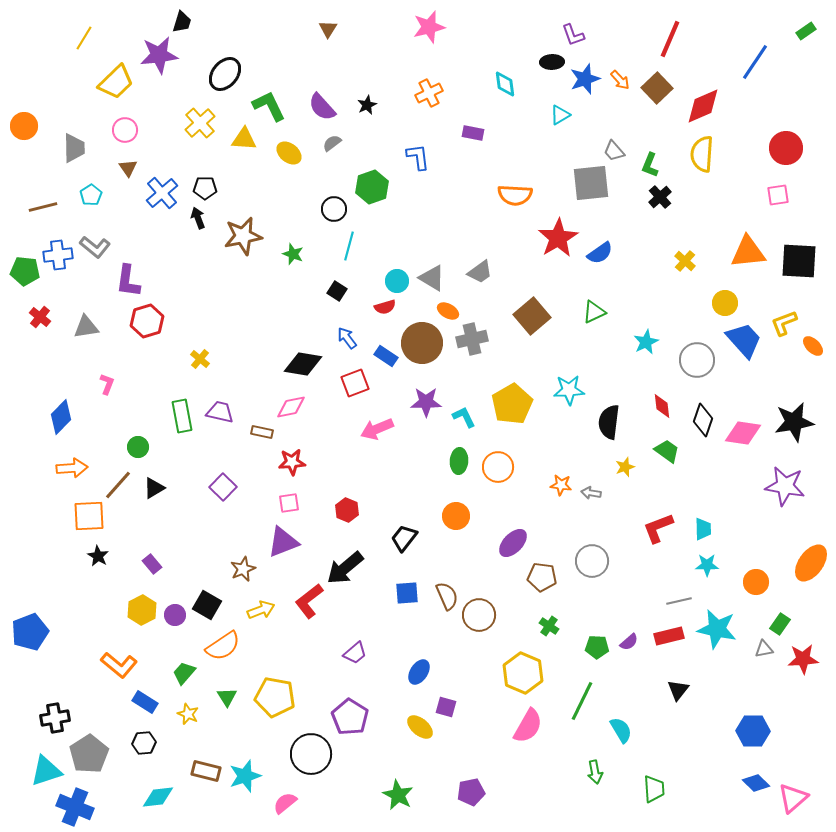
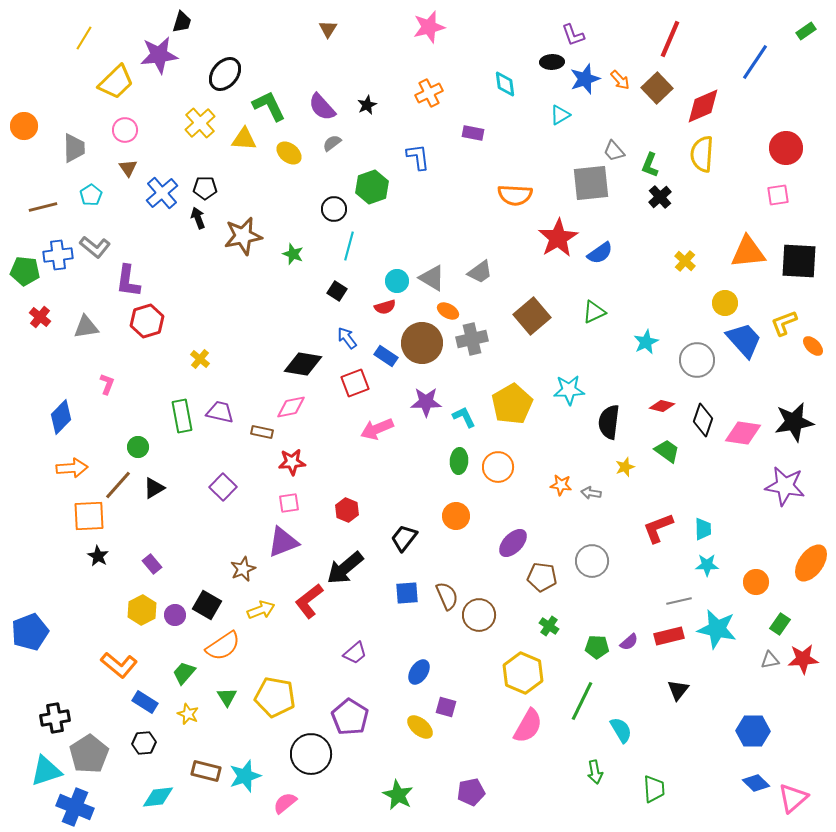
red diamond at (662, 406): rotated 70 degrees counterclockwise
gray triangle at (764, 649): moved 6 px right, 11 px down
